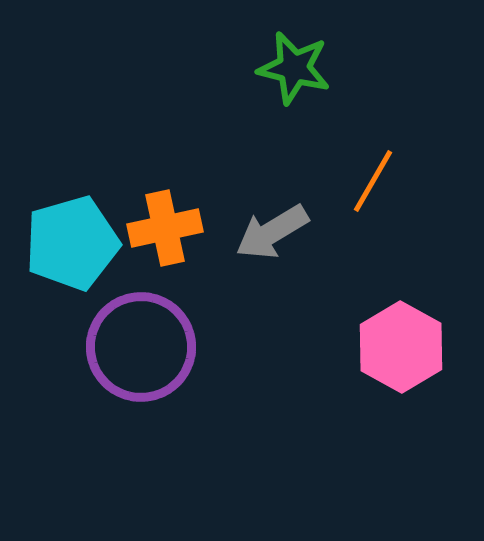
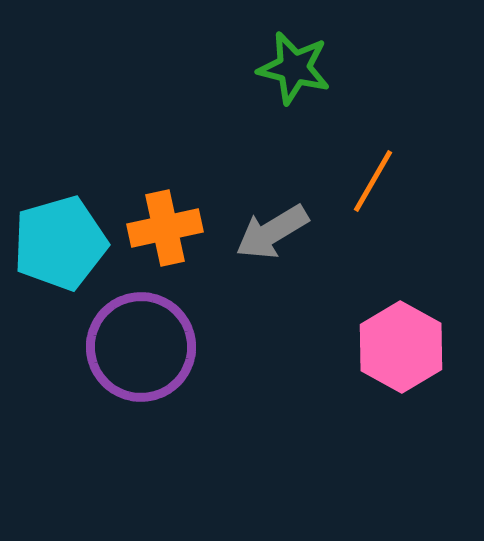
cyan pentagon: moved 12 px left
